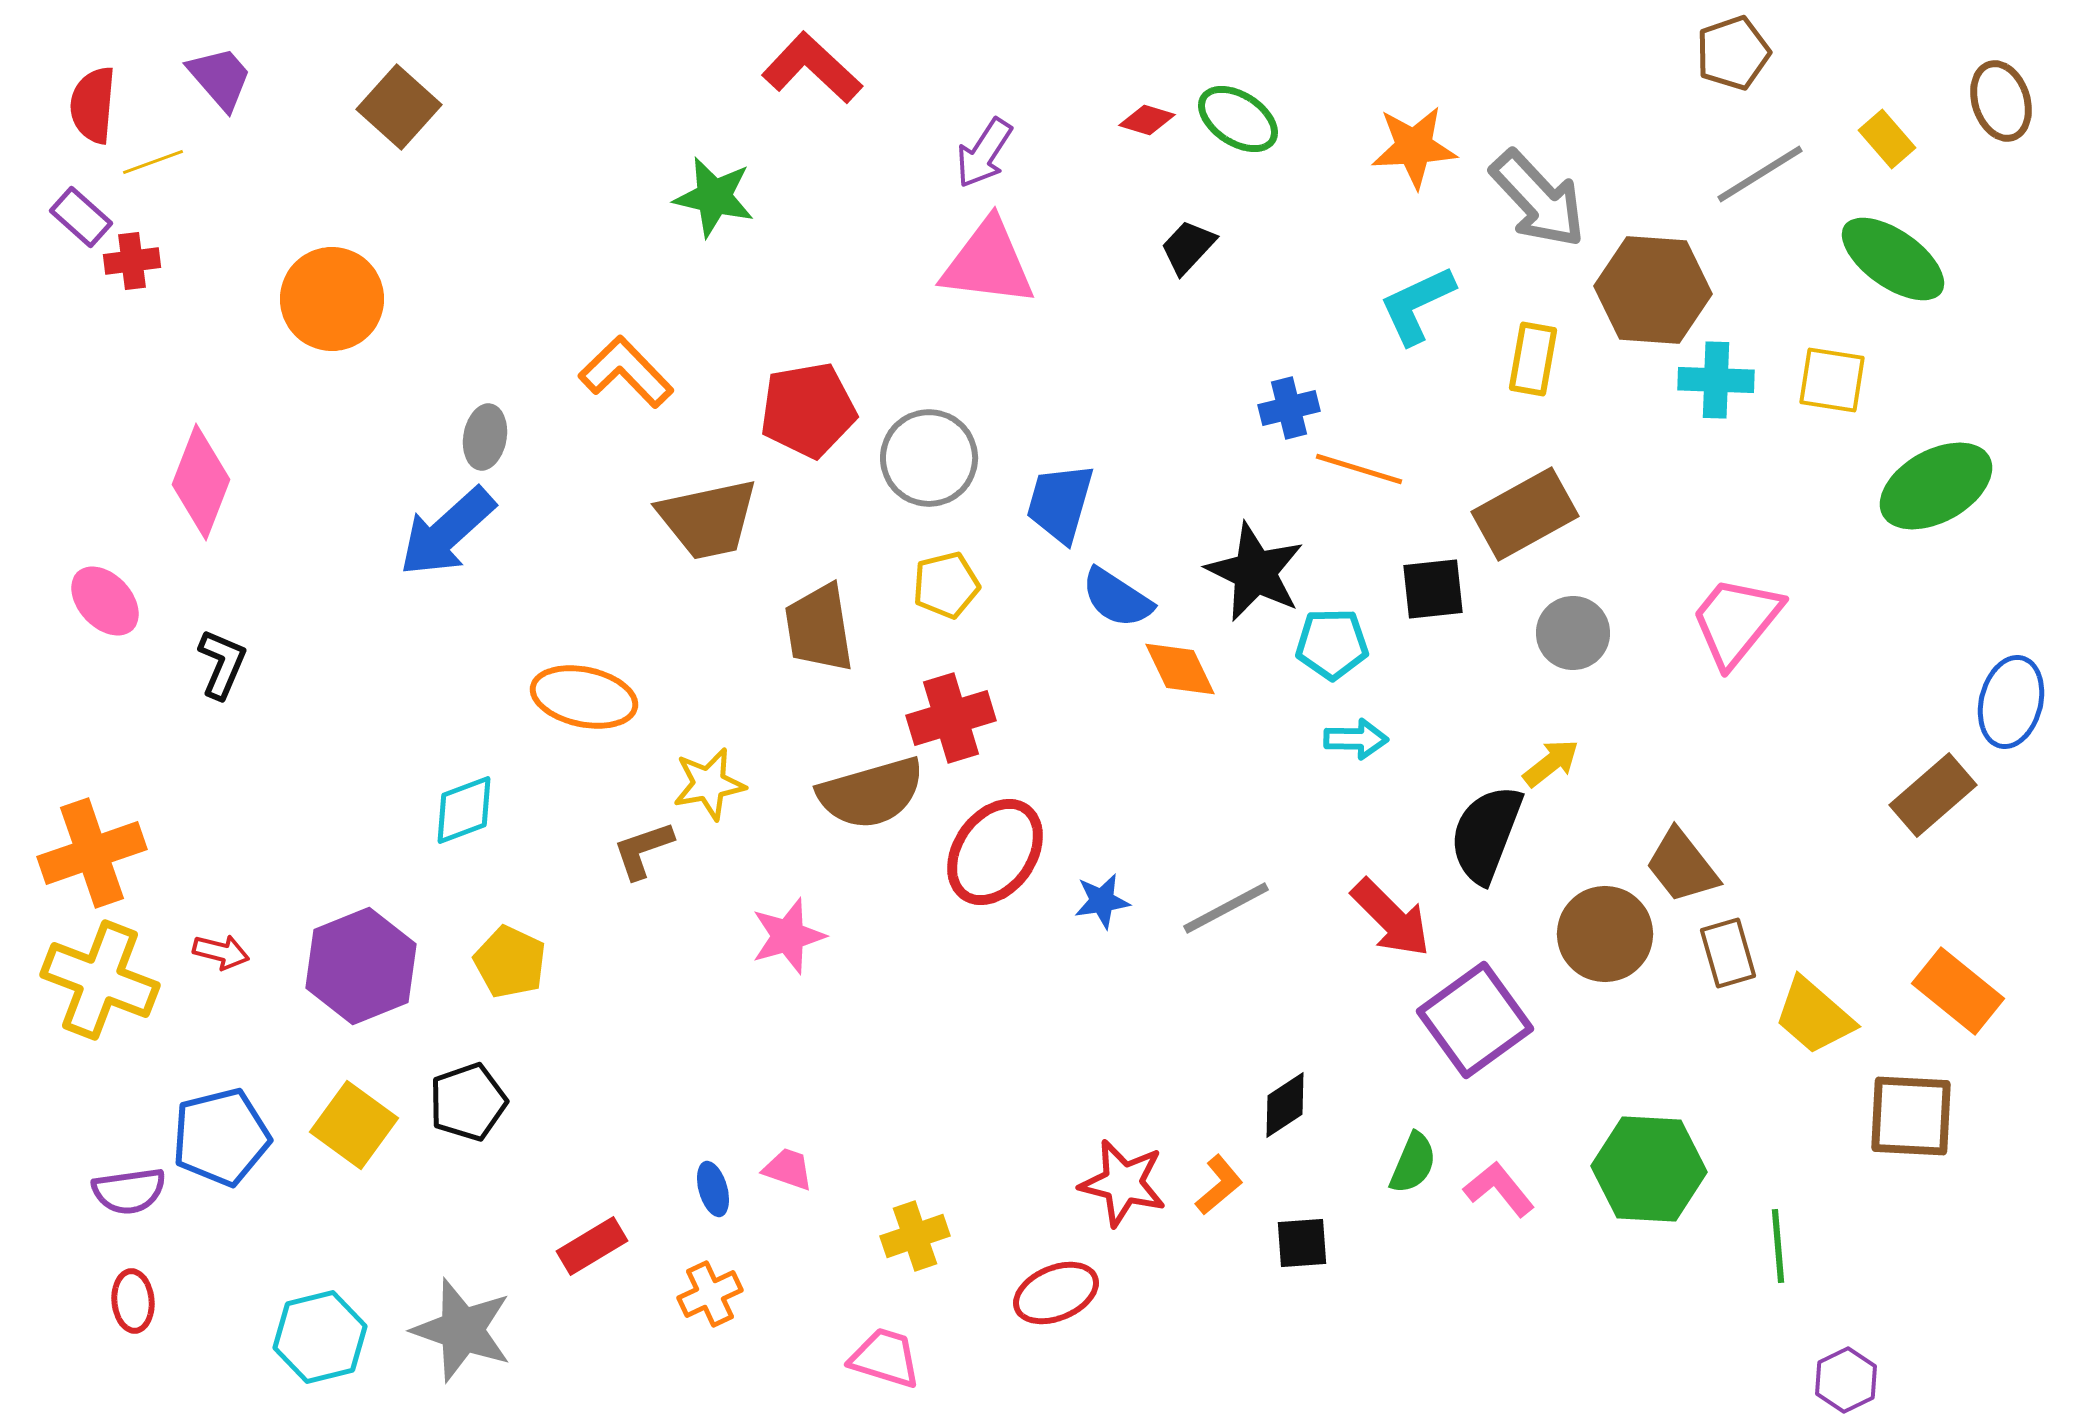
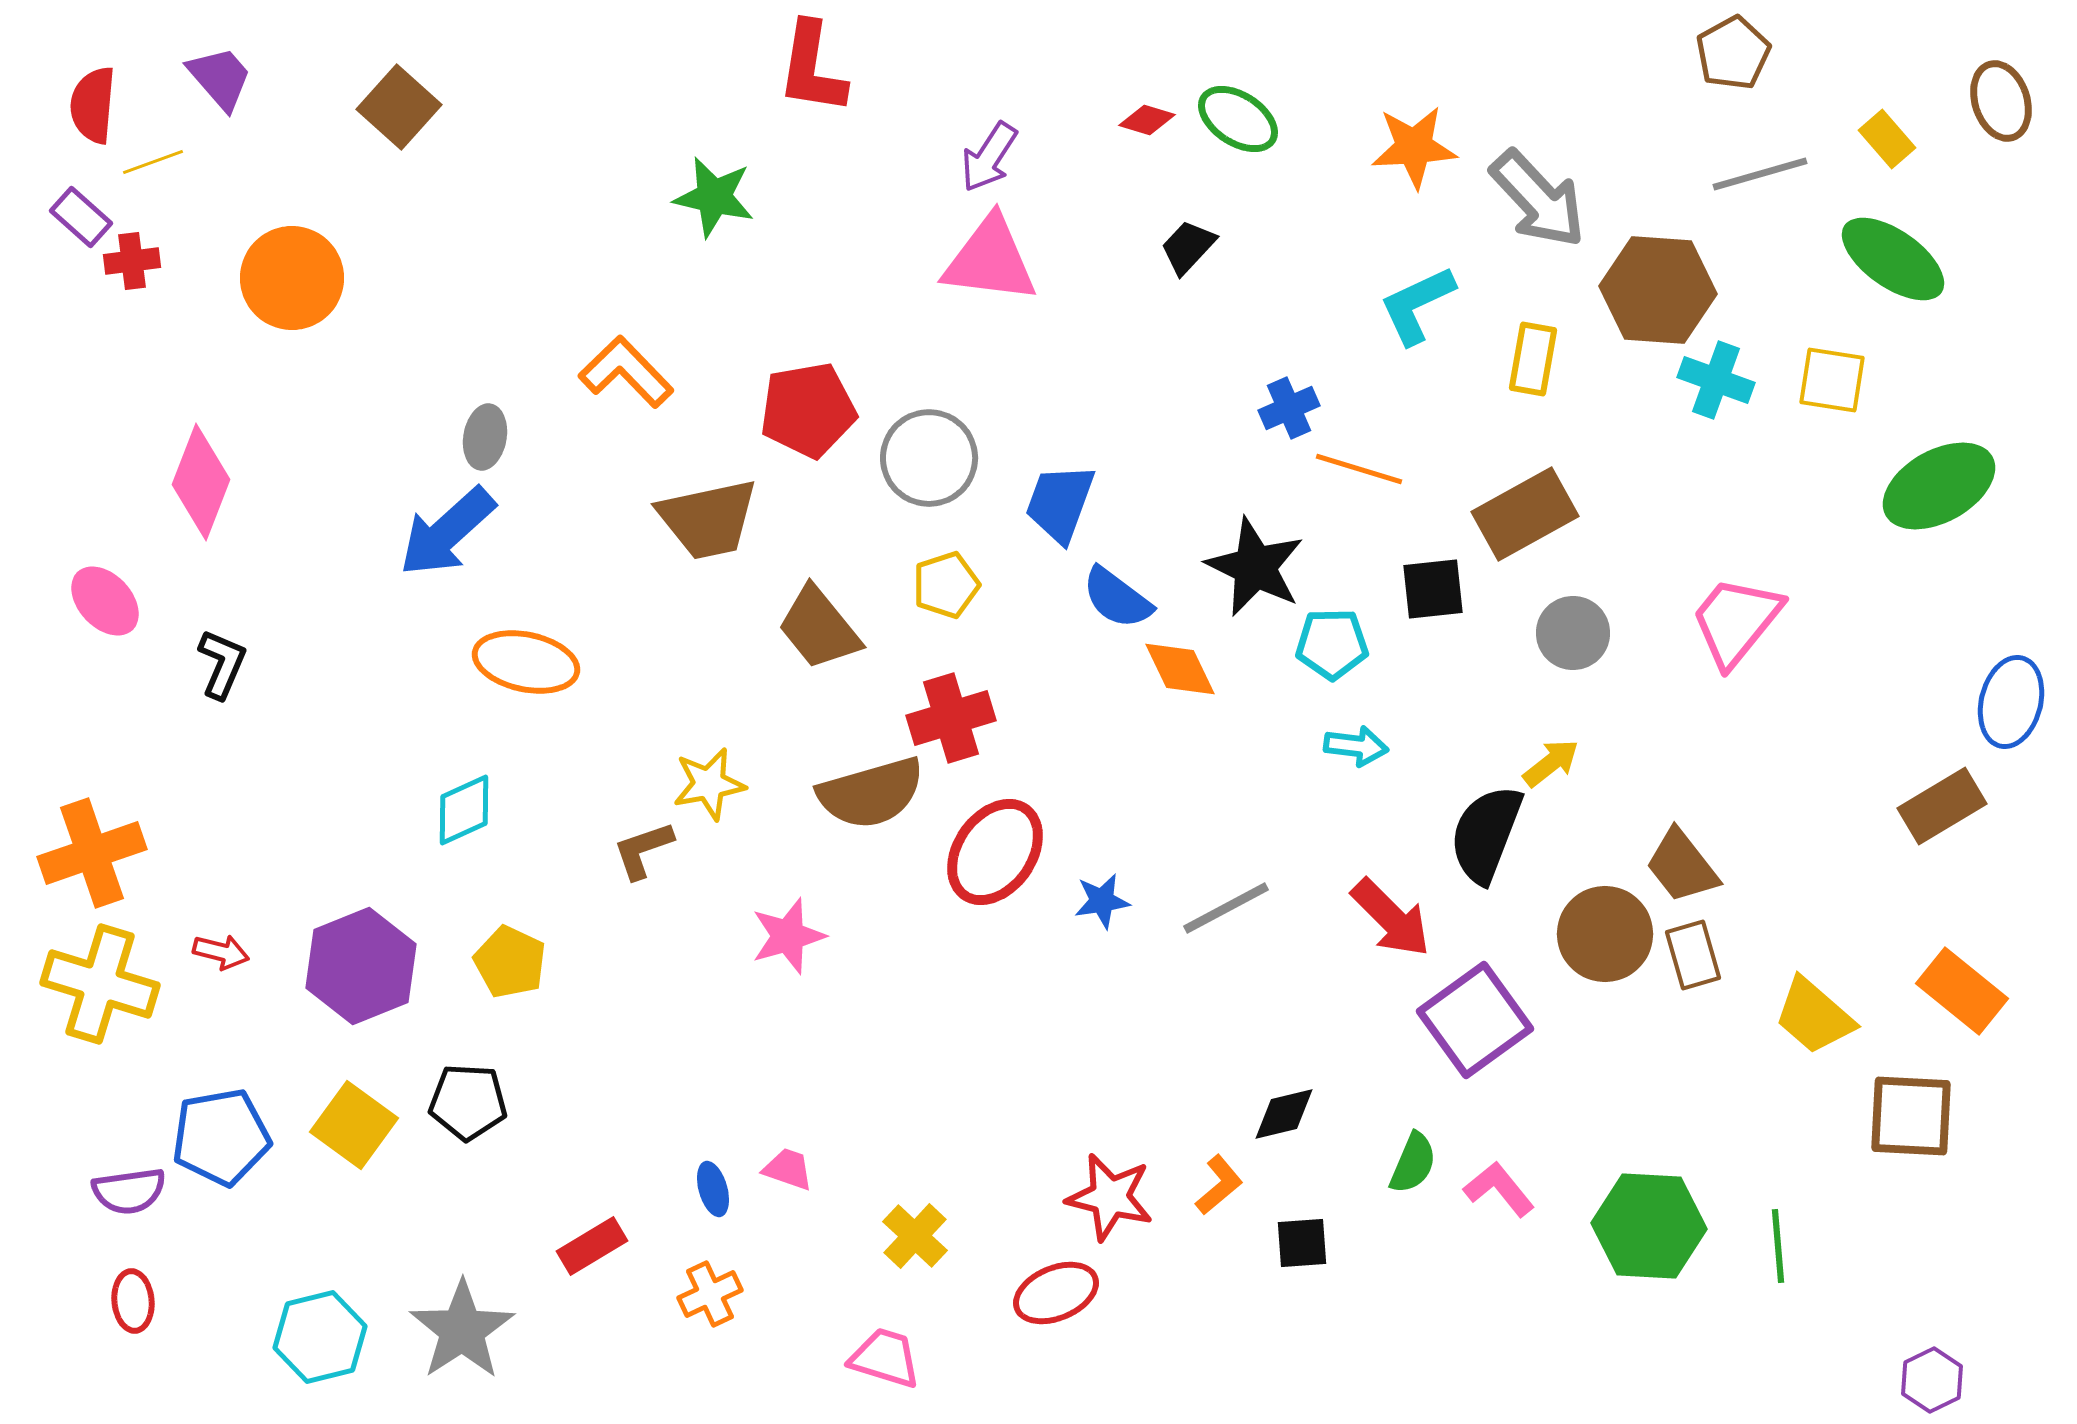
brown pentagon at (1733, 53): rotated 10 degrees counterclockwise
red L-shape at (812, 68): rotated 124 degrees counterclockwise
purple arrow at (984, 153): moved 5 px right, 4 px down
gray line at (1760, 174): rotated 16 degrees clockwise
pink triangle at (988, 263): moved 2 px right, 3 px up
brown hexagon at (1653, 290): moved 5 px right
orange circle at (332, 299): moved 40 px left, 21 px up
cyan cross at (1716, 380): rotated 18 degrees clockwise
blue cross at (1289, 408): rotated 10 degrees counterclockwise
green ellipse at (1936, 486): moved 3 px right
blue trapezoid at (1060, 503): rotated 4 degrees clockwise
black star at (1255, 572): moved 5 px up
yellow pentagon at (946, 585): rotated 4 degrees counterclockwise
blue semicircle at (1117, 598): rotated 4 degrees clockwise
brown trapezoid at (819, 628): rotated 30 degrees counterclockwise
orange ellipse at (584, 697): moved 58 px left, 35 px up
cyan arrow at (1356, 739): moved 7 px down; rotated 6 degrees clockwise
brown rectangle at (1933, 795): moved 9 px right, 11 px down; rotated 10 degrees clockwise
cyan diamond at (464, 810): rotated 4 degrees counterclockwise
brown rectangle at (1728, 953): moved 35 px left, 2 px down
yellow cross at (100, 980): moved 4 px down; rotated 4 degrees counterclockwise
orange rectangle at (1958, 991): moved 4 px right
black pentagon at (468, 1102): rotated 22 degrees clockwise
black diamond at (1285, 1105): moved 1 px left, 9 px down; rotated 20 degrees clockwise
blue pentagon at (221, 1137): rotated 4 degrees clockwise
green hexagon at (1649, 1169): moved 57 px down
red star at (1123, 1183): moved 13 px left, 14 px down
yellow cross at (915, 1236): rotated 28 degrees counterclockwise
gray star at (462, 1330): rotated 20 degrees clockwise
purple hexagon at (1846, 1380): moved 86 px right
